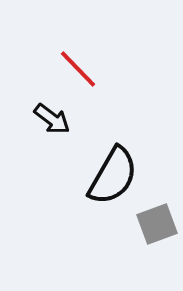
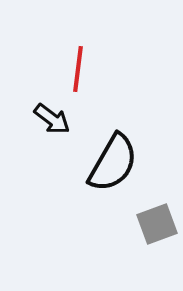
red line: rotated 51 degrees clockwise
black semicircle: moved 13 px up
